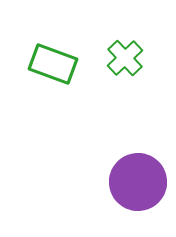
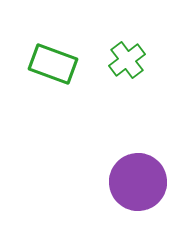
green cross: moved 2 px right, 2 px down; rotated 6 degrees clockwise
